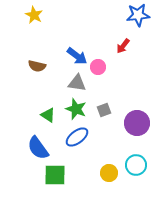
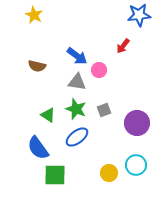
blue star: moved 1 px right
pink circle: moved 1 px right, 3 px down
gray triangle: moved 1 px up
